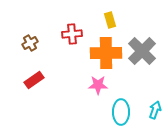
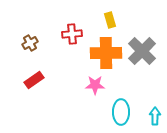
pink star: moved 3 px left
cyan arrow: moved 6 px down; rotated 18 degrees counterclockwise
